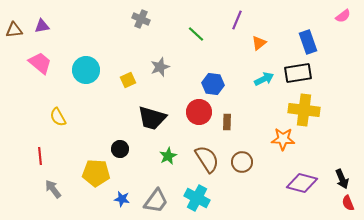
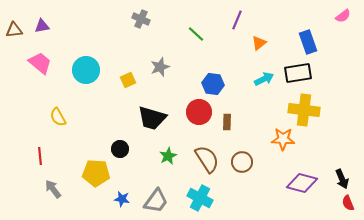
cyan cross: moved 3 px right
